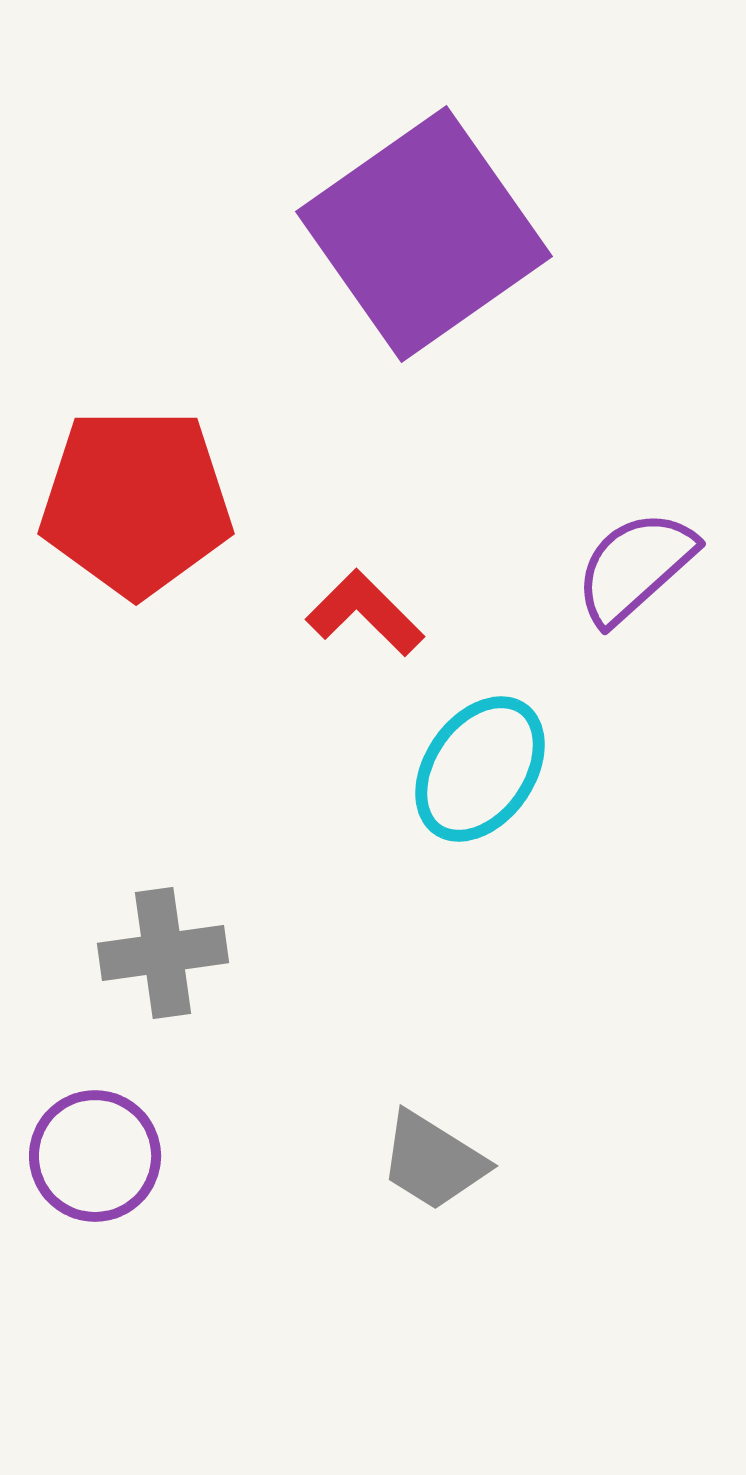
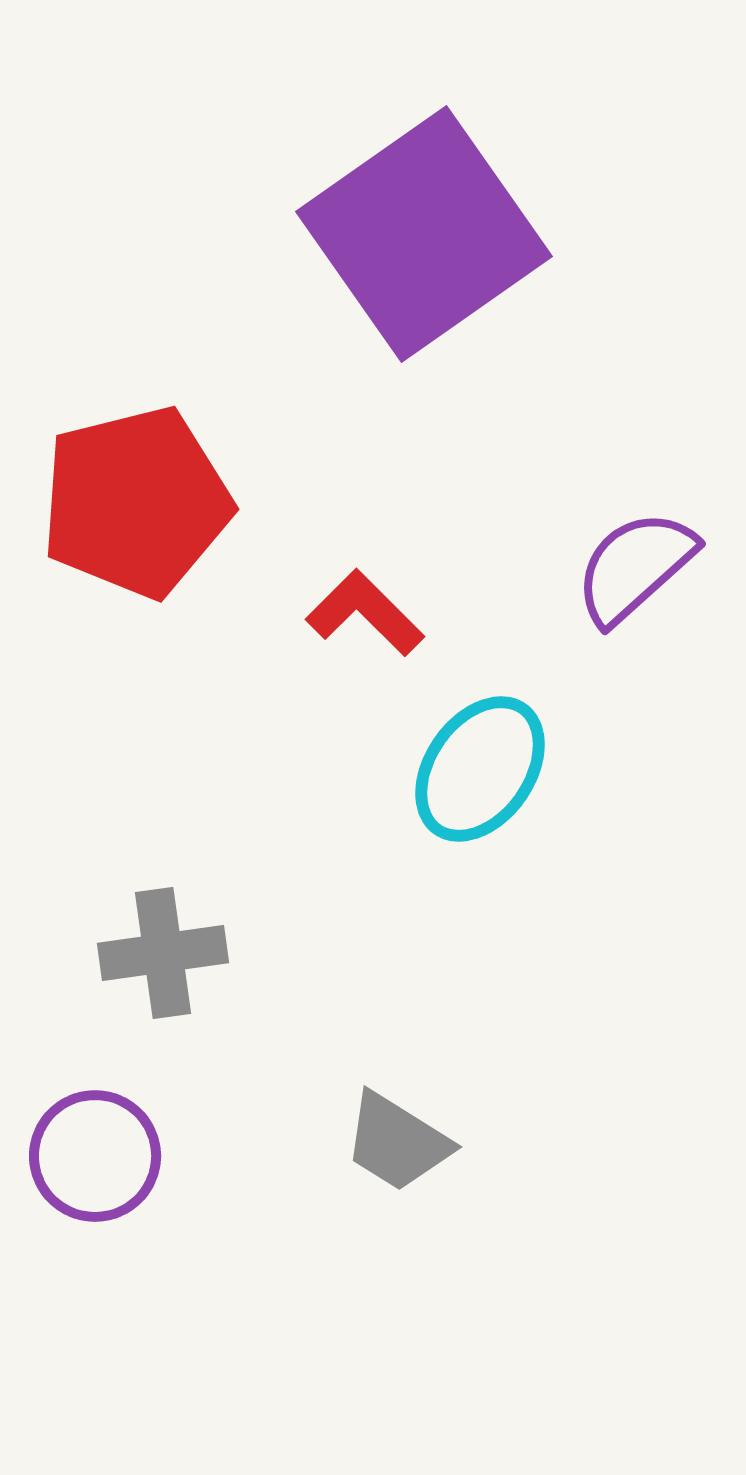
red pentagon: rotated 14 degrees counterclockwise
gray trapezoid: moved 36 px left, 19 px up
